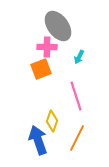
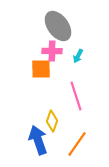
pink cross: moved 5 px right, 4 px down
cyan arrow: moved 1 px left, 1 px up
orange square: rotated 20 degrees clockwise
orange line: moved 6 px down; rotated 8 degrees clockwise
